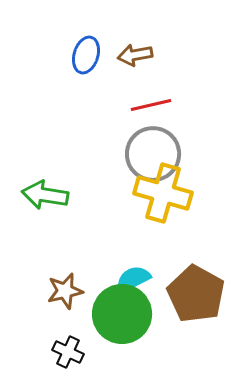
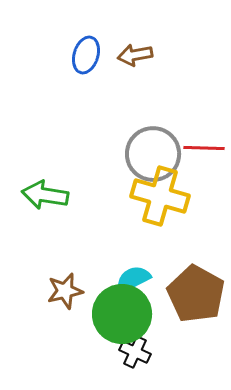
red line: moved 53 px right, 43 px down; rotated 15 degrees clockwise
yellow cross: moved 3 px left, 3 px down
black cross: moved 67 px right
